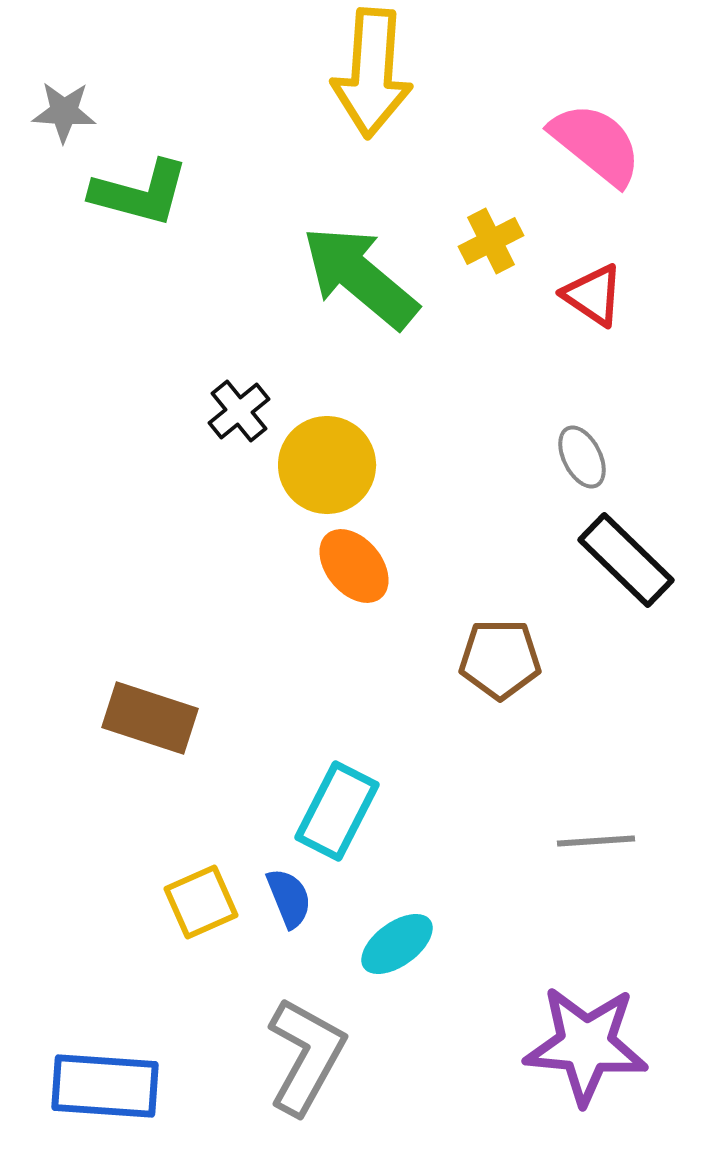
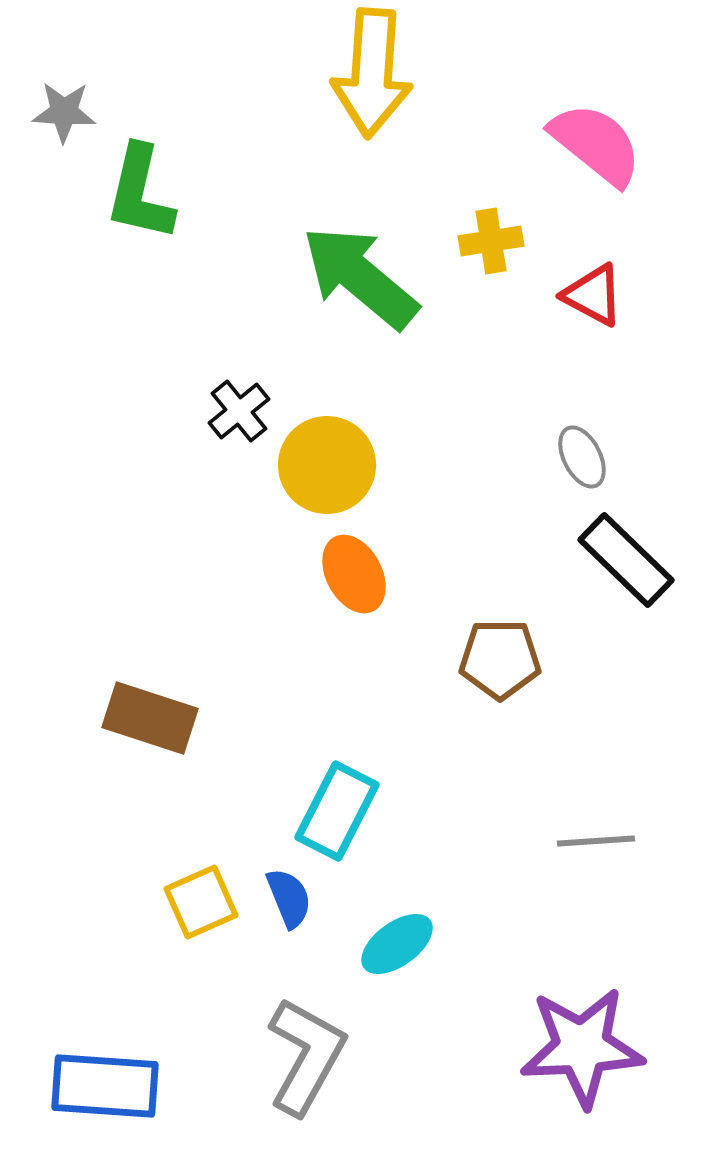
green L-shape: rotated 88 degrees clockwise
yellow cross: rotated 18 degrees clockwise
red triangle: rotated 6 degrees counterclockwise
orange ellipse: moved 8 px down; rotated 12 degrees clockwise
purple star: moved 4 px left, 2 px down; rotated 8 degrees counterclockwise
